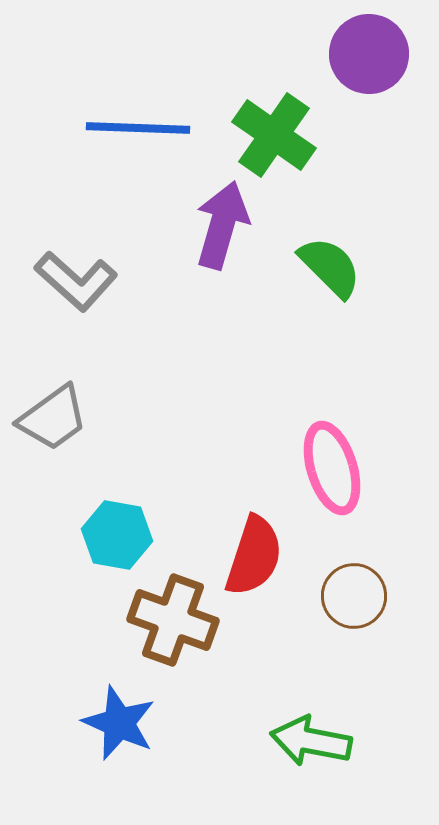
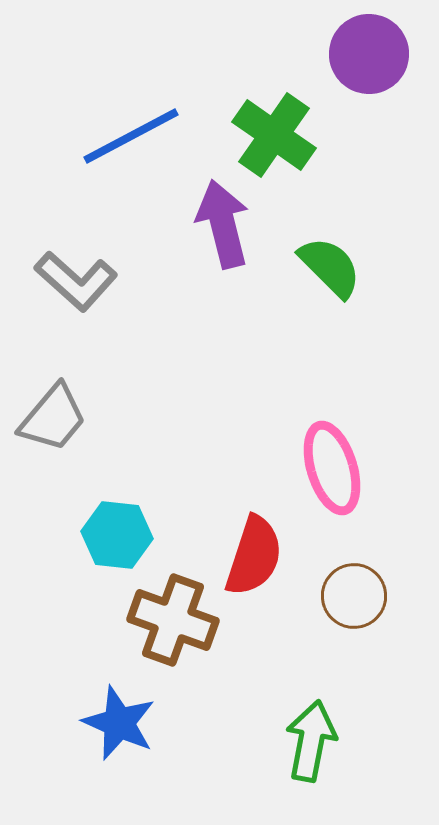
blue line: moved 7 px left, 8 px down; rotated 30 degrees counterclockwise
purple arrow: moved 1 px right, 1 px up; rotated 30 degrees counterclockwise
gray trapezoid: rotated 14 degrees counterclockwise
cyan hexagon: rotated 4 degrees counterclockwise
green arrow: rotated 90 degrees clockwise
